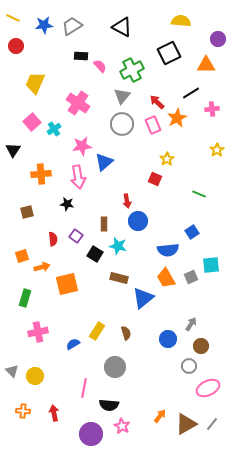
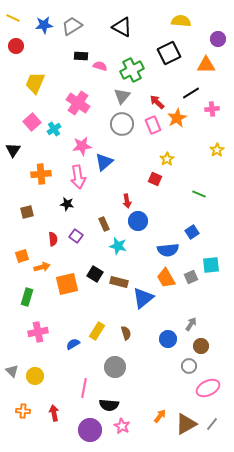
pink semicircle at (100, 66): rotated 32 degrees counterclockwise
brown rectangle at (104, 224): rotated 24 degrees counterclockwise
black square at (95, 254): moved 20 px down
brown rectangle at (119, 278): moved 4 px down
green rectangle at (25, 298): moved 2 px right, 1 px up
purple circle at (91, 434): moved 1 px left, 4 px up
